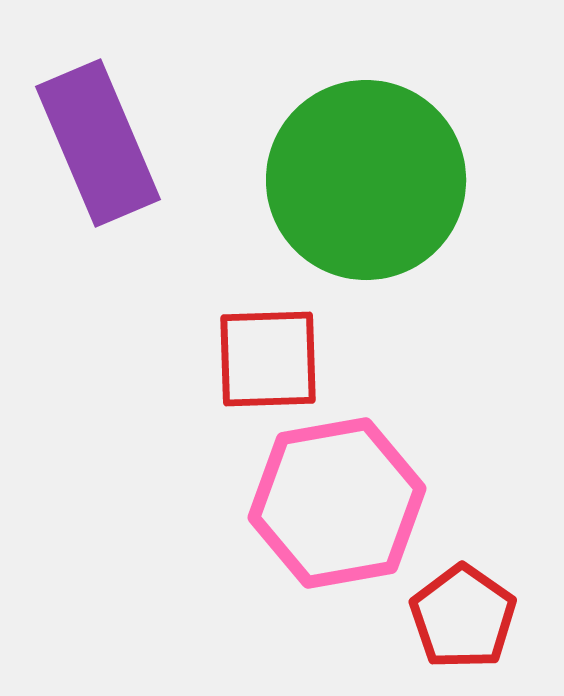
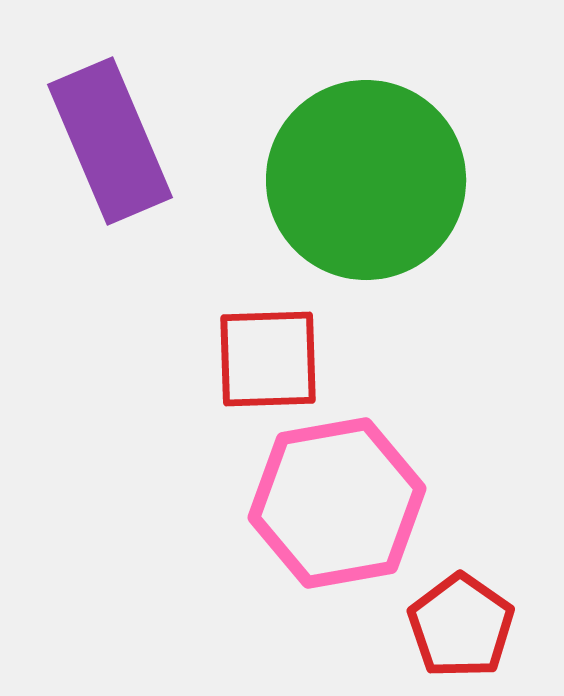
purple rectangle: moved 12 px right, 2 px up
red pentagon: moved 2 px left, 9 px down
